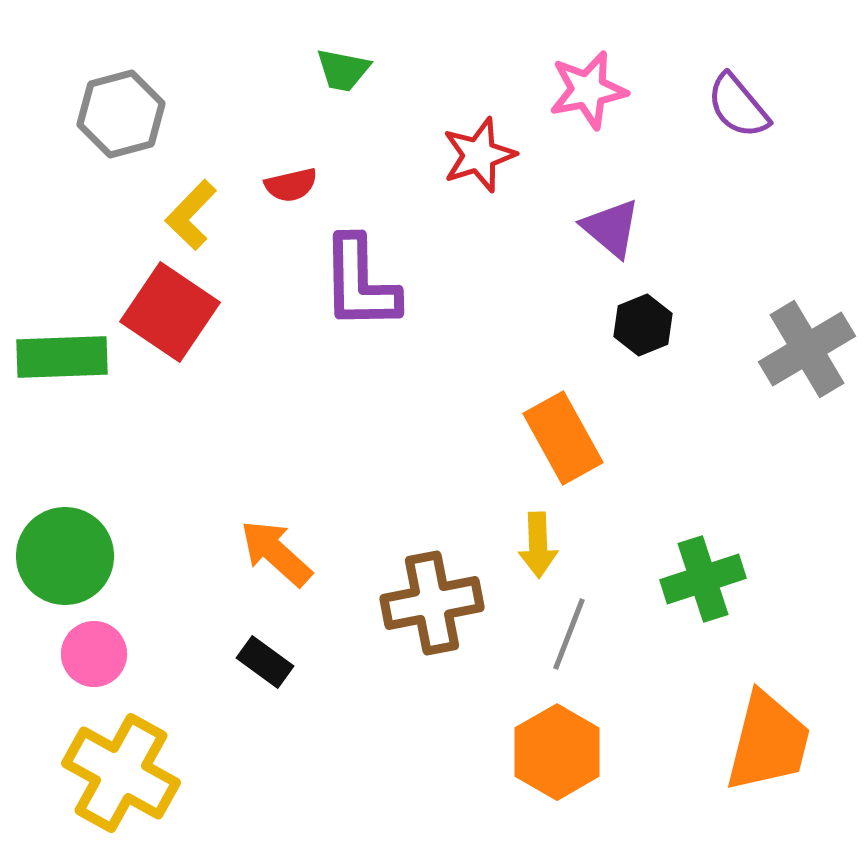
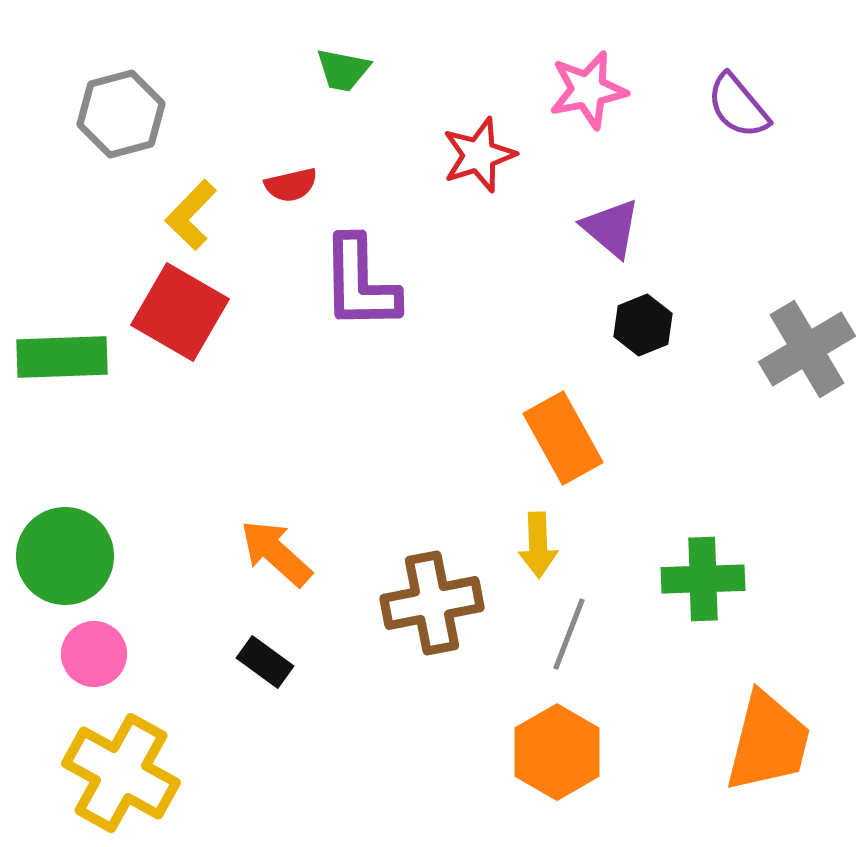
red square: moved 10 px right; rotated 4 degrees counterclockwise
green cross: rotated 16 degrees clockwise
